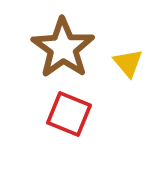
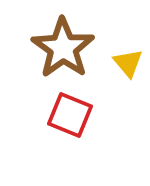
red square: moved 1 px right, 1 px down
